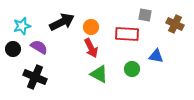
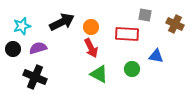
purple semicircle: moved 1 px left, 1 px down; rotated 48 degrees counterclockwise
